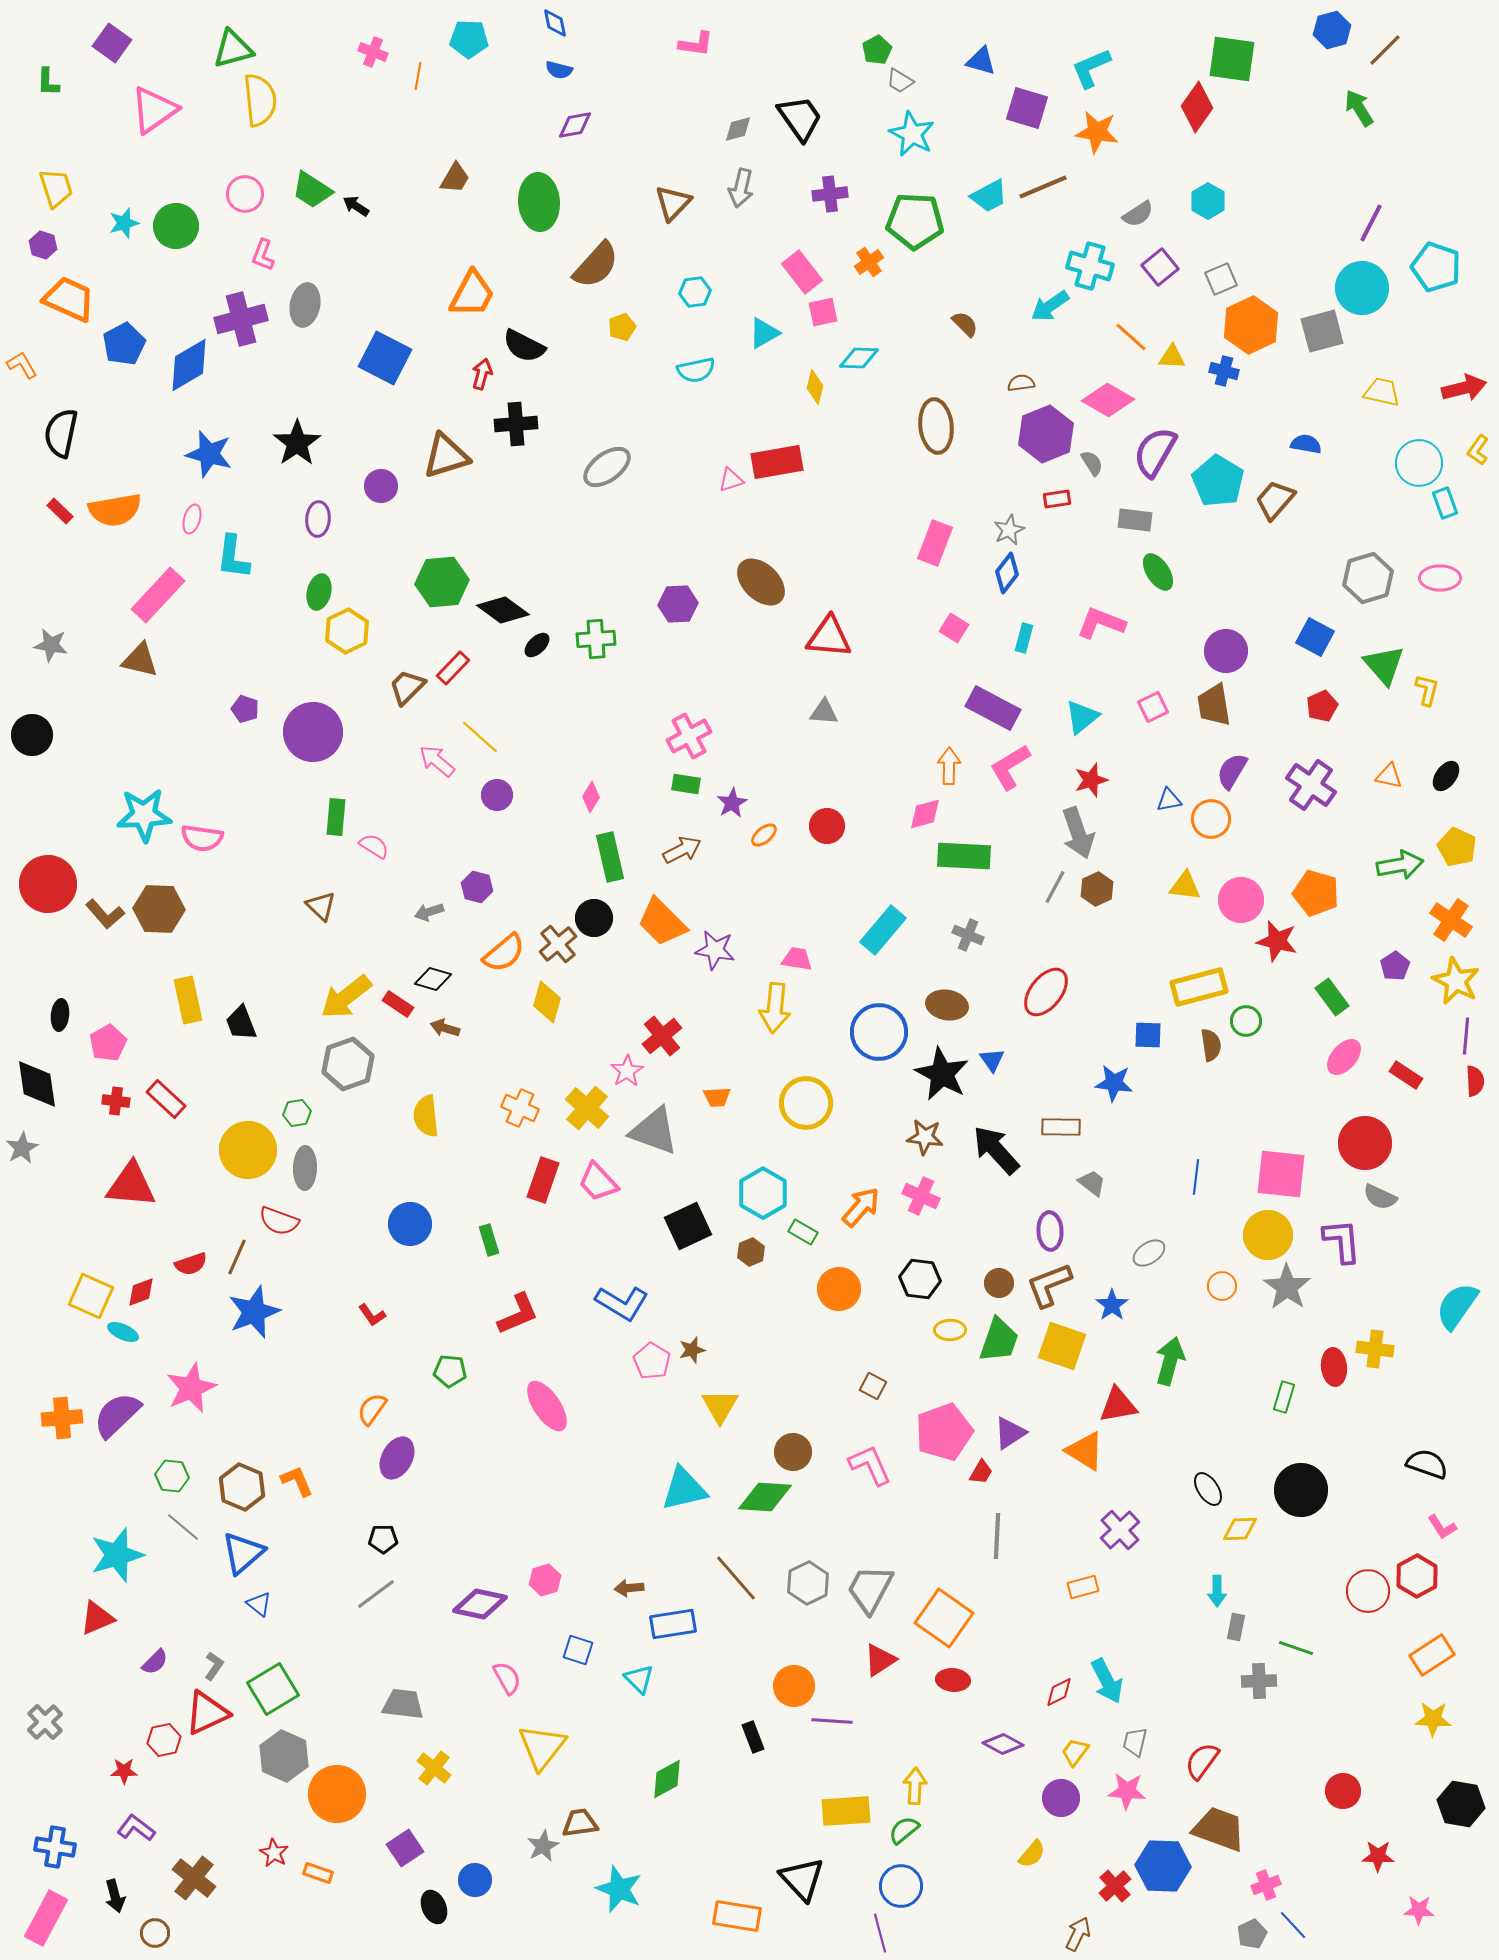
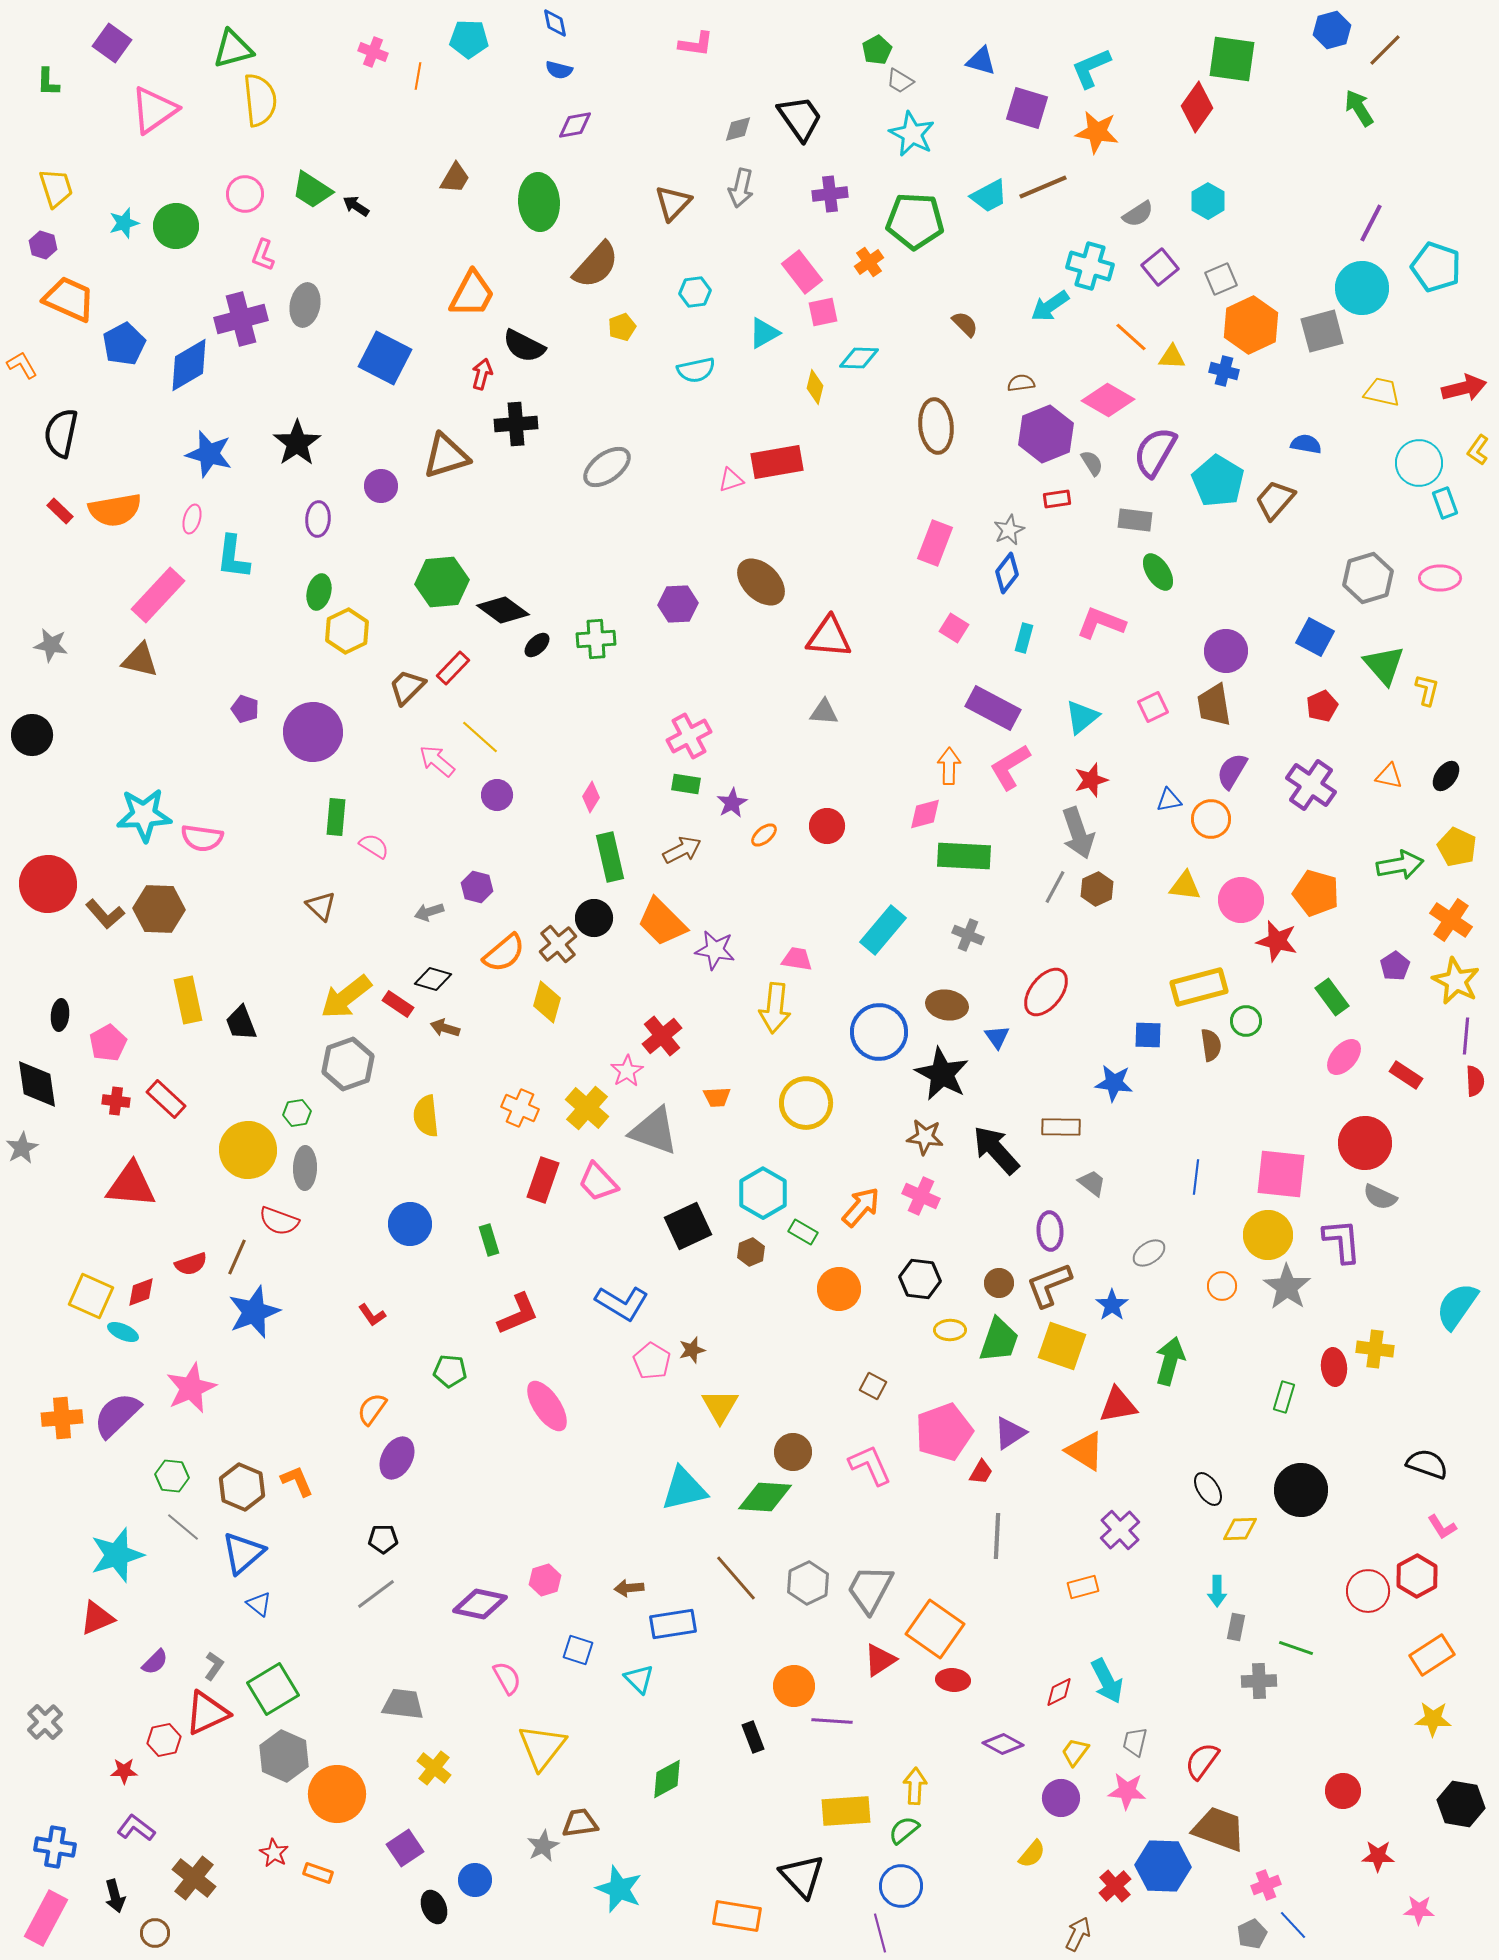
blue triangle at (992, 1060): moved 5 px right, 23 px up
orange square at (944, 1618): moved 9 px left, 11 px down
black triangle at (802, 1879): moved 3 px up
